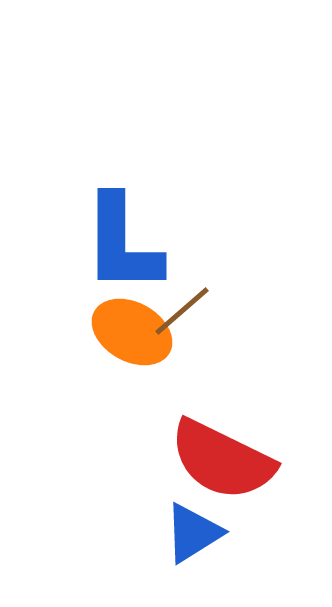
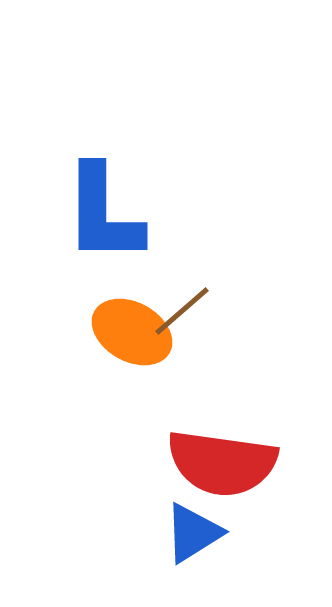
blue L-shape: moved 19 px left, 30 px up
red semicircle: moved 3 px down; rotated 18 degrees counterclockwise
